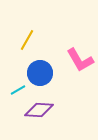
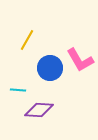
blue circle: moved 10 px right, 5 px up
cyan line: rotated 35 degrees clockwise
